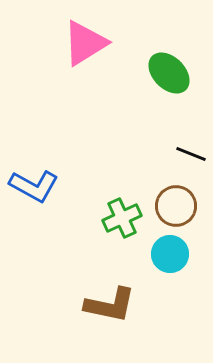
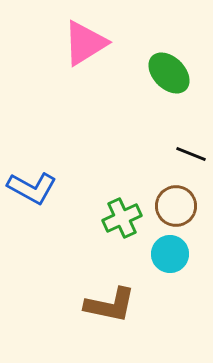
blue L-shape: moved 2 px left, 2 px down
